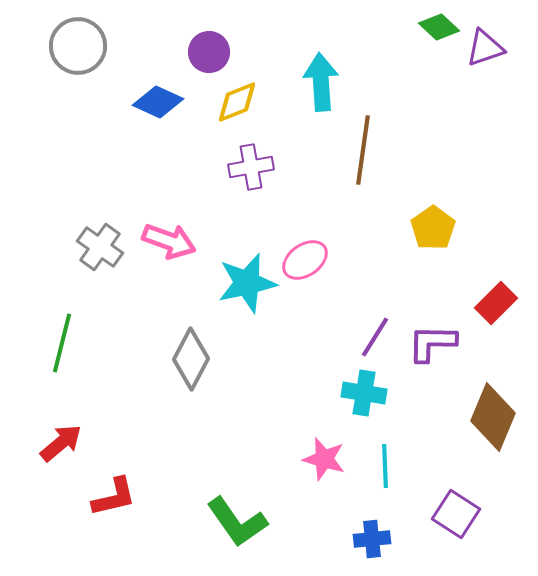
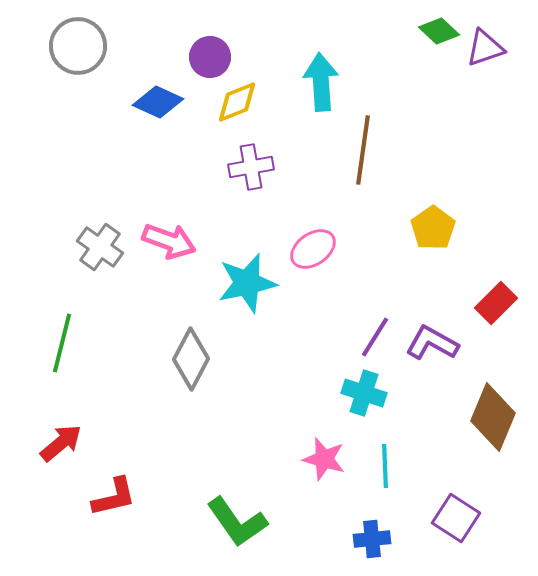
green diamond: moved 4 px down
purple circle: moved 1 px right, 5 px down
pink ellipse: moved 8 px right, 11 px up
purple L-shape: rotated 28 degrees clockwise
cyan cross: rotated 9 degrees clockwise
purple square: moved 4 px down
